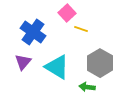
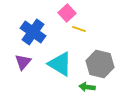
yellow line: moved 2 px left
gray hexagon: moved 1 px down; rotated 16 degrees counterclockwise
cyan triangle: moved 3 px right, 3 px up
